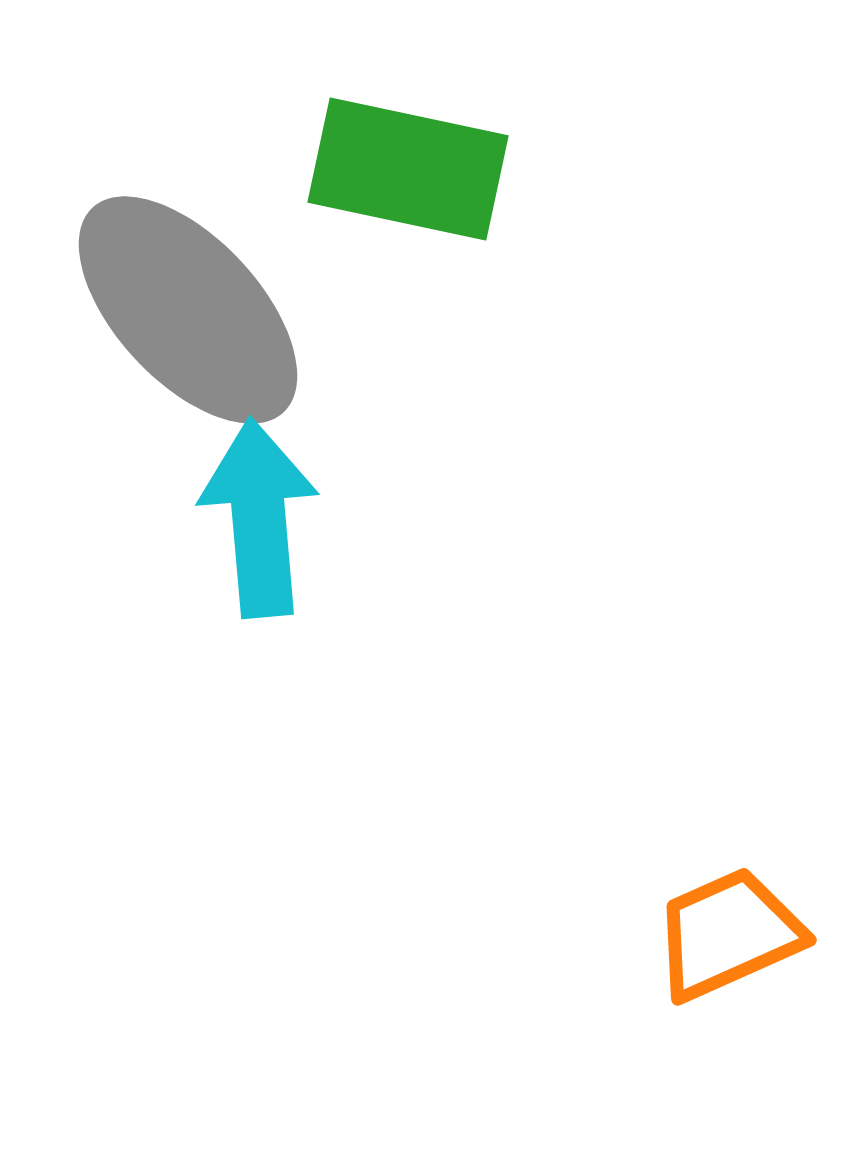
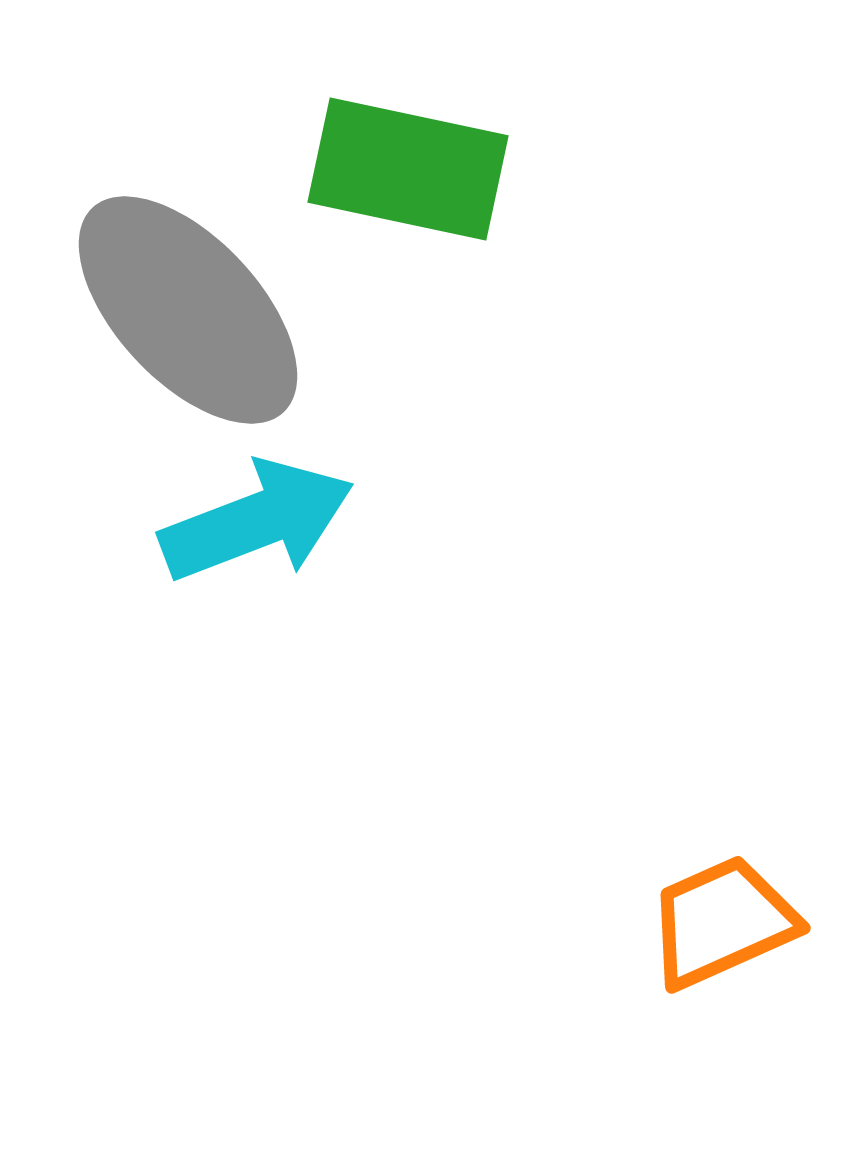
cyan arrow: moved 2 px left, 3 px down; rotated 74 degrees clockwise
orange trapezoid: moved 6 px left, 12 px up
